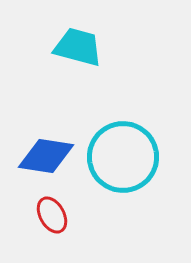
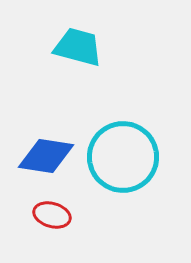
red ellipse: rotated 45 degrees counterclockwise
